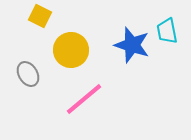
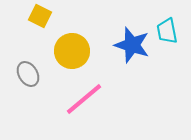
yellow circle: moved 1 px right, 1 px down
